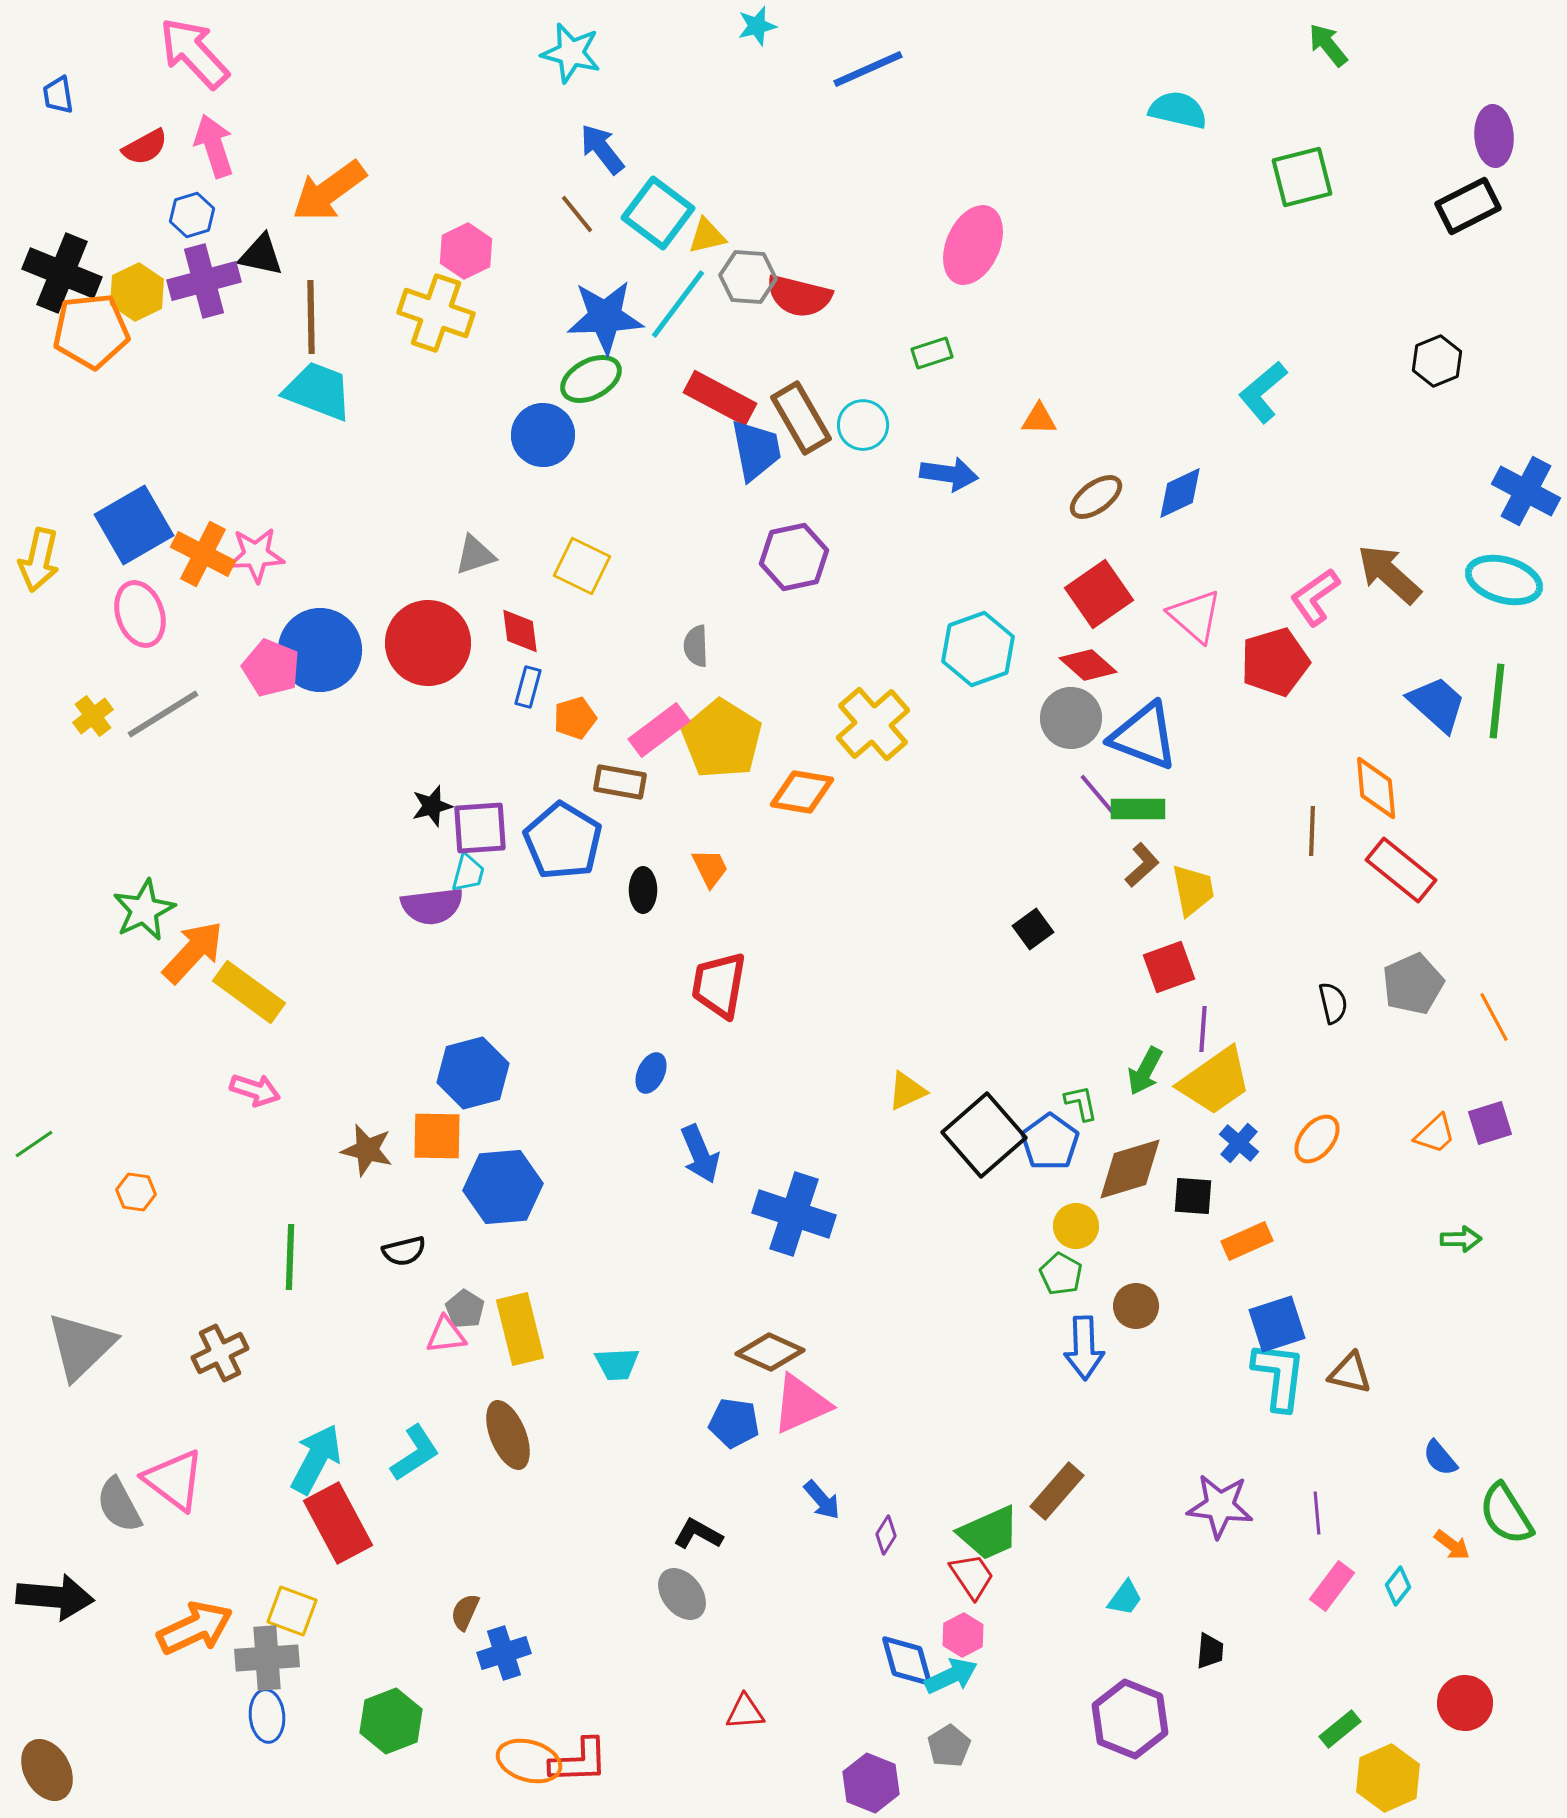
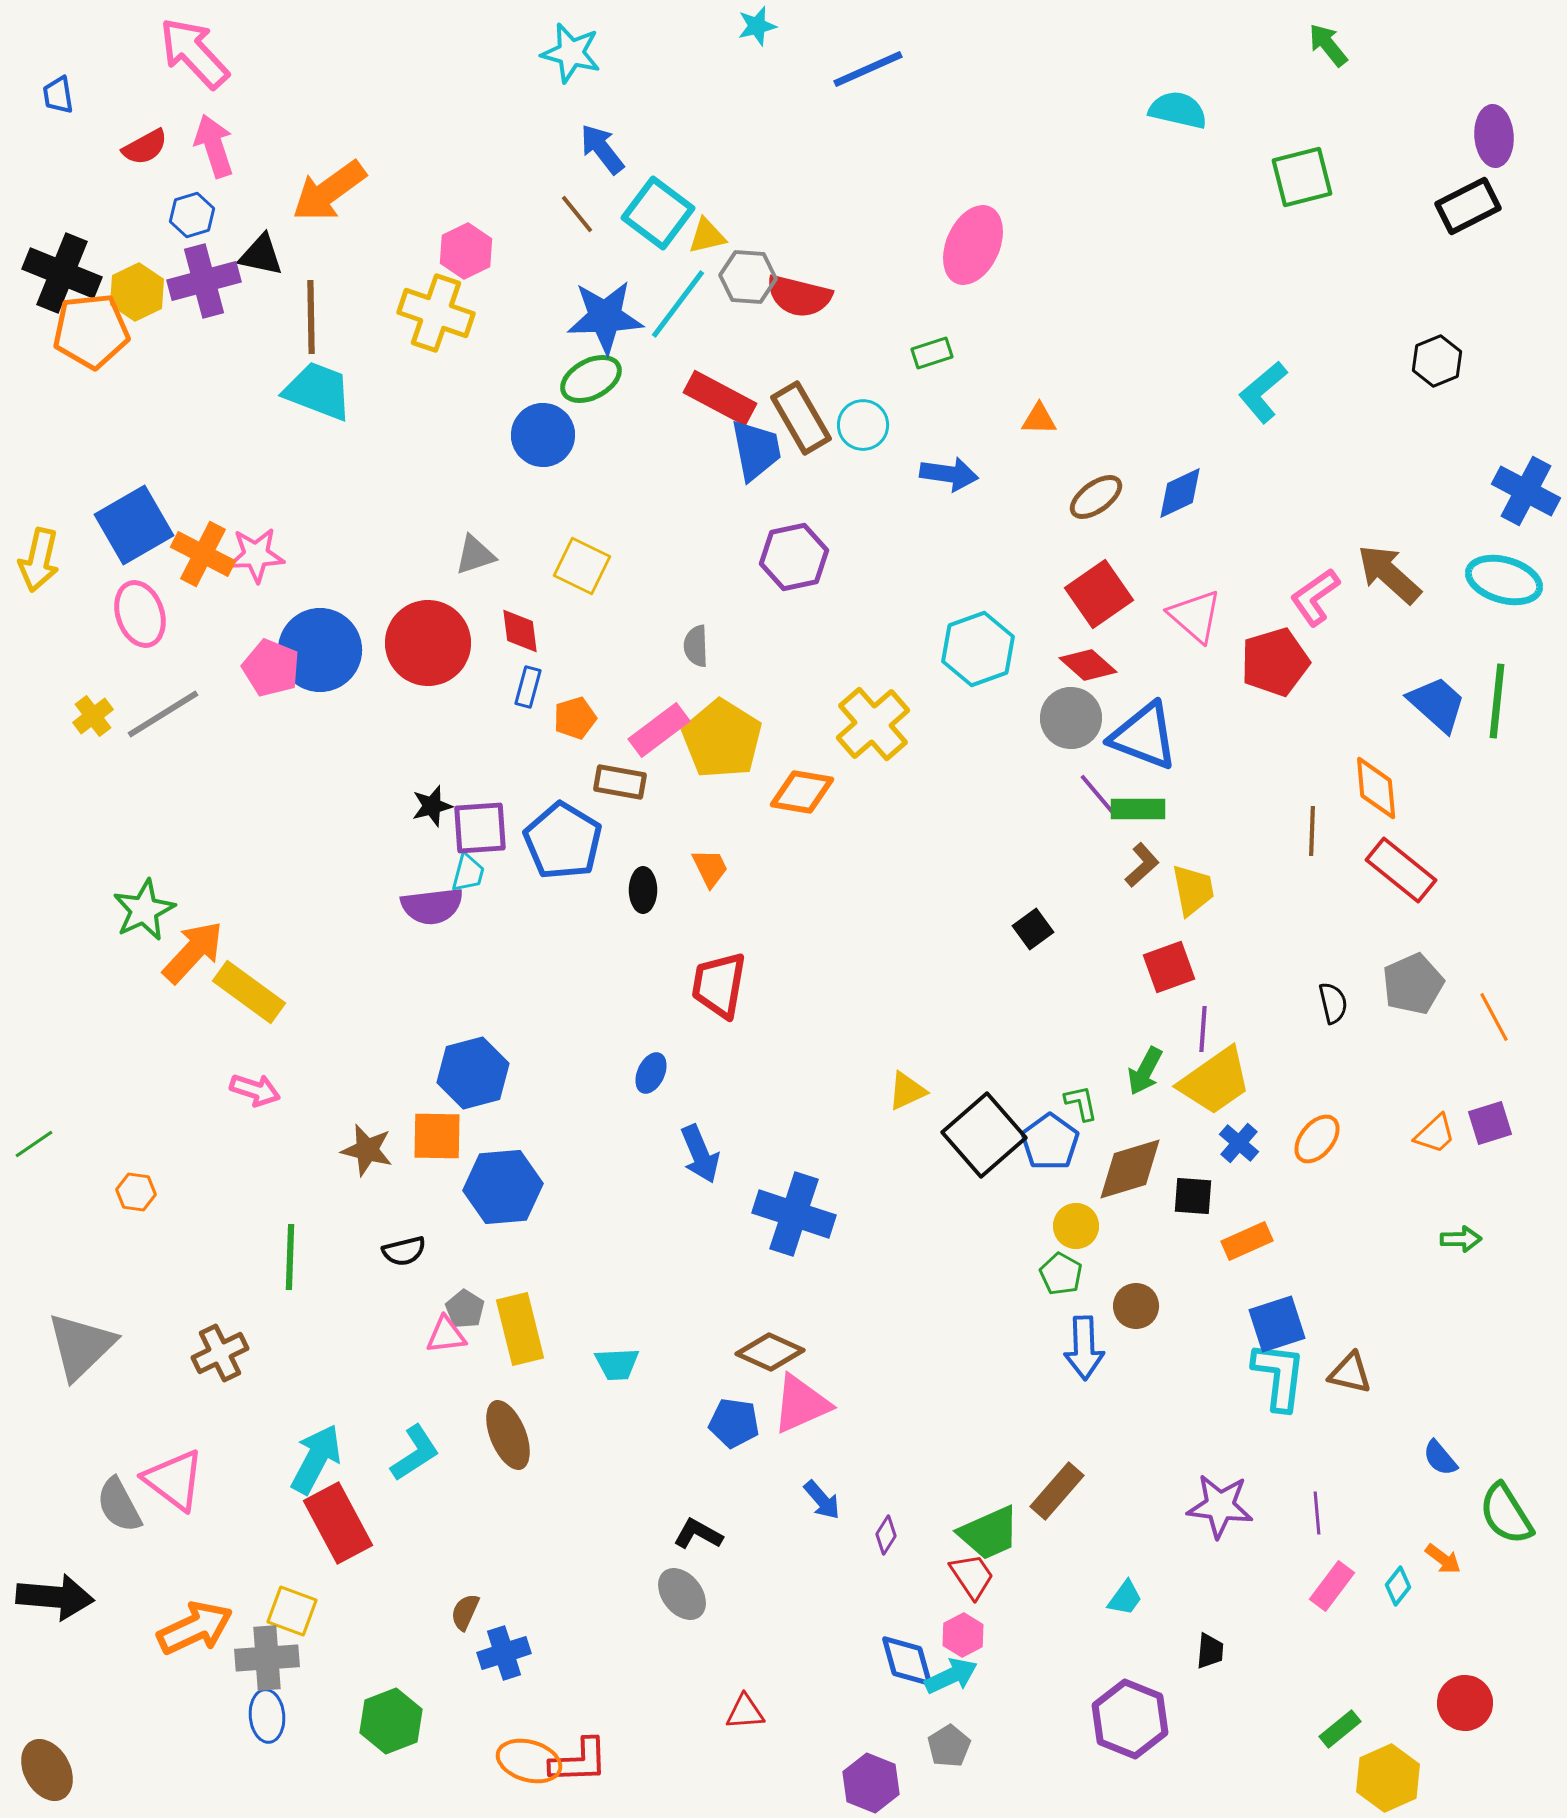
orange arrow at (1452, 1545): moved 9 px left, 14 px down
